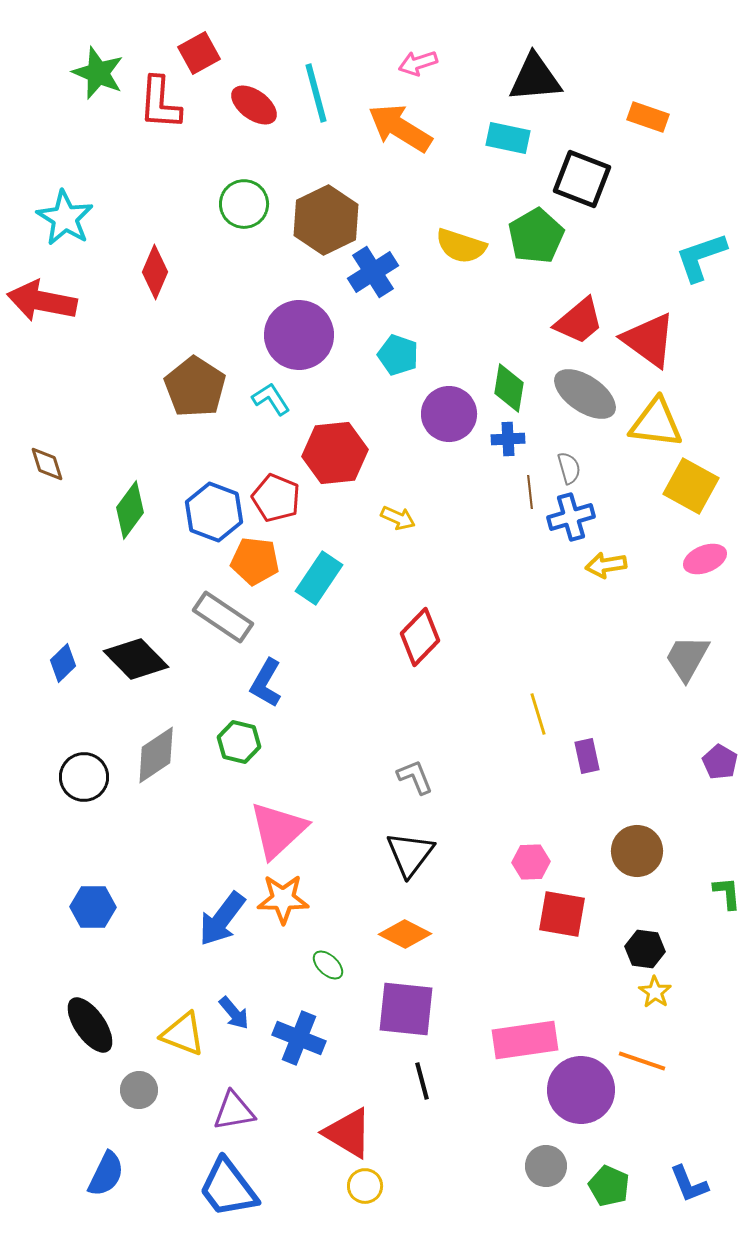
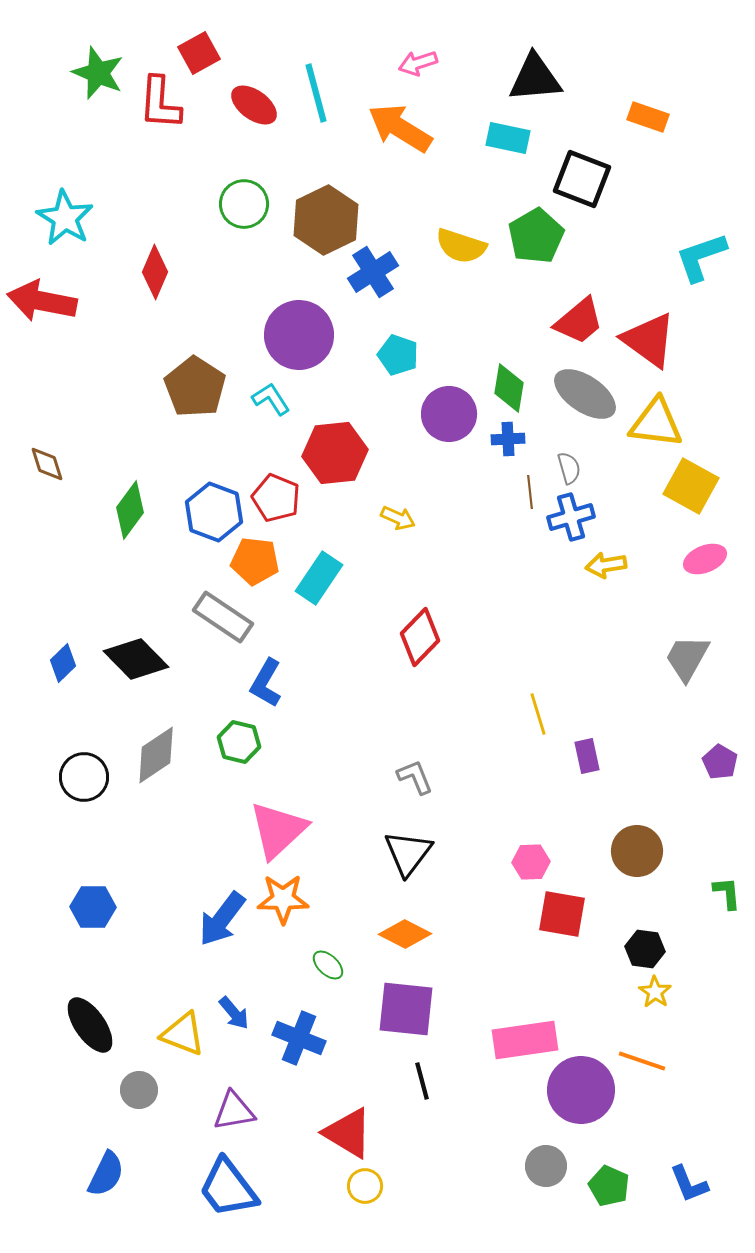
black triangle at (410, 854): moved 2 px left, 1 px up
